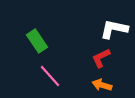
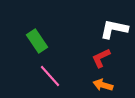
orange arrow: moved 1 px right
